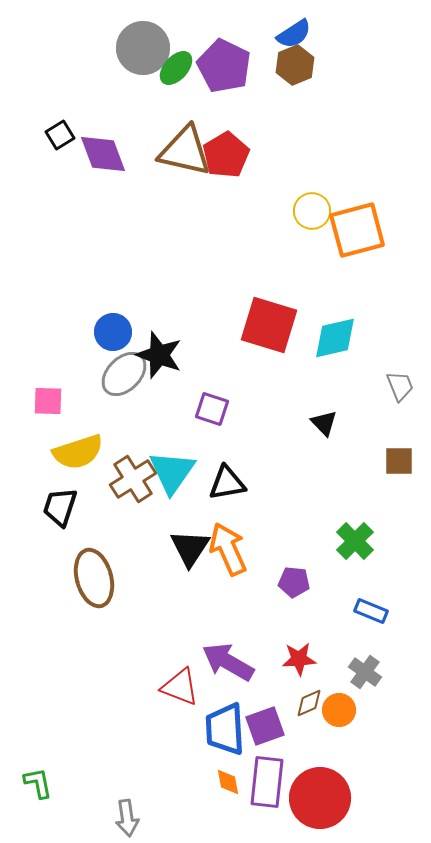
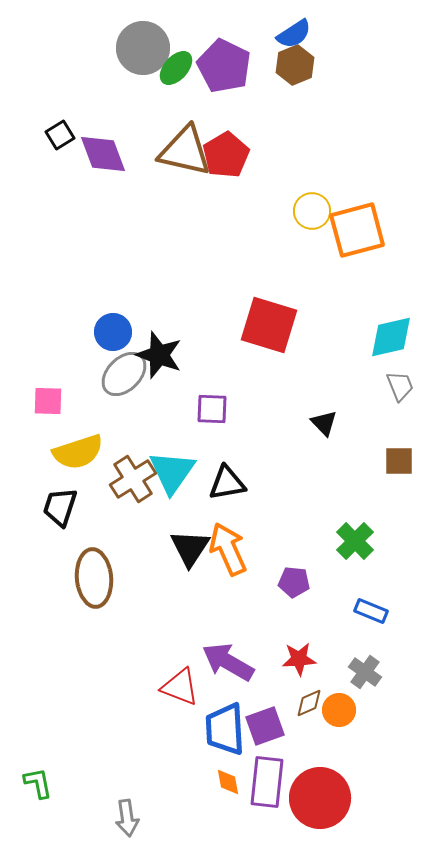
cyan diamond at (335, 338): moved 56 px right, 1 px up
purple square at (212, 409): rotated 16 degrees counterclockwise
brown ellipse at (94, 578): rotated 10 degrees clockwise
